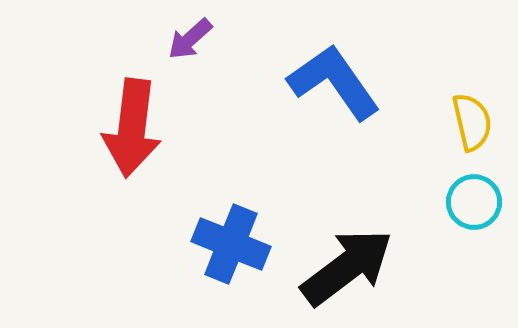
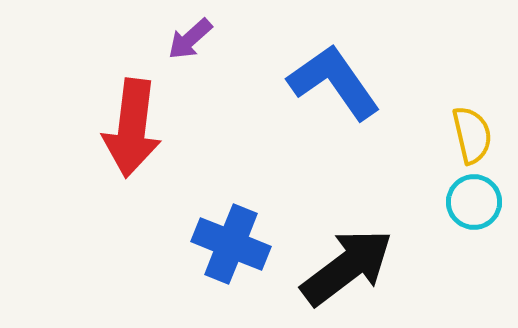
yellow semicircle: moved 13 px down
